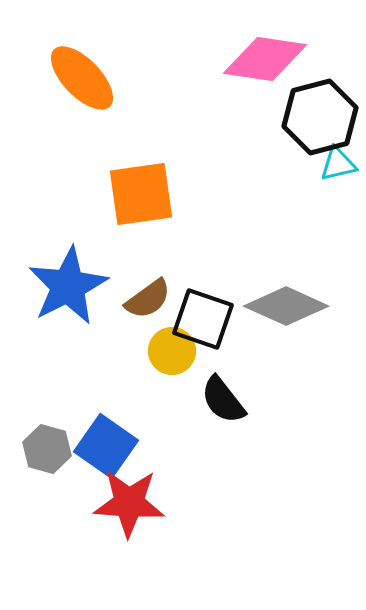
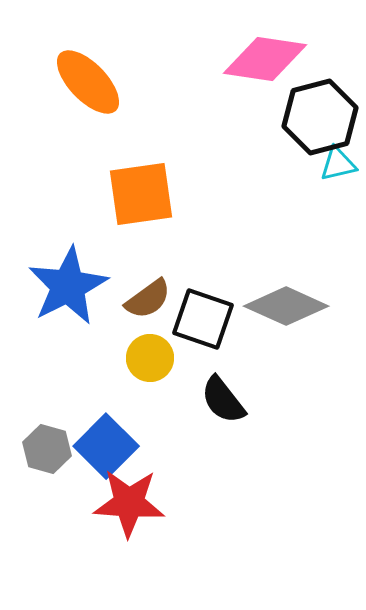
orange ellipse: moved 6 px right, 4 px down
yellow circle: moved 22 px left, 7 px down
blue square: rotated 10 degrees clockwise
